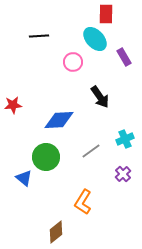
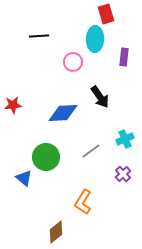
red rectangle: rotated 18 degrees counterclockwise
cyan ellipse: rotated 45 degrees clockwise
purple rectangle: rotated 36 degrees clockwise
blue diamond: moved 4 px right, 7 px up
